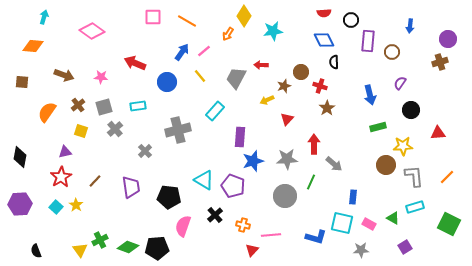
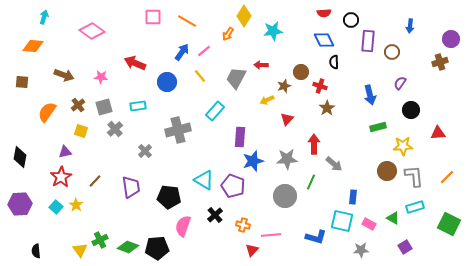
purple circle at (448, 39): moved 3 px right
brown circle at (386, 165): moved 1 px right, 6 px down
cyan square at (342, 223): moved 2 px up
black semicircle at (36, 251): rotated 16 degrees clockwise
